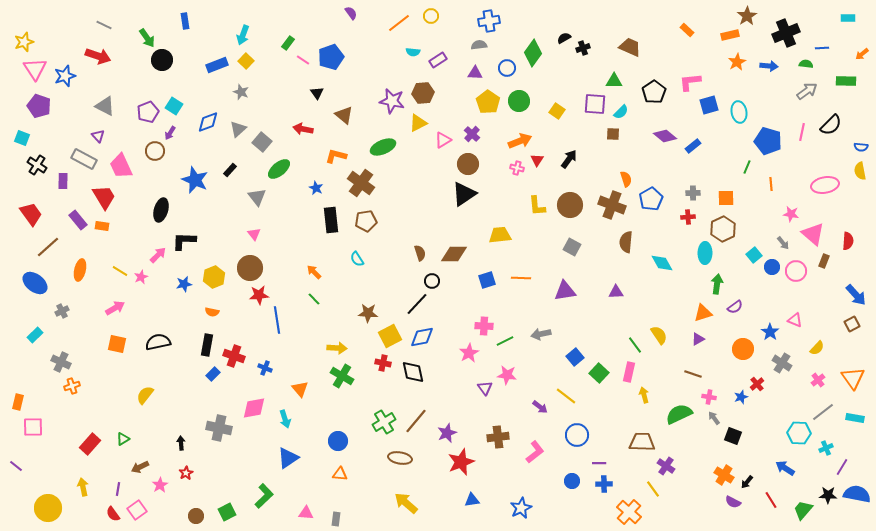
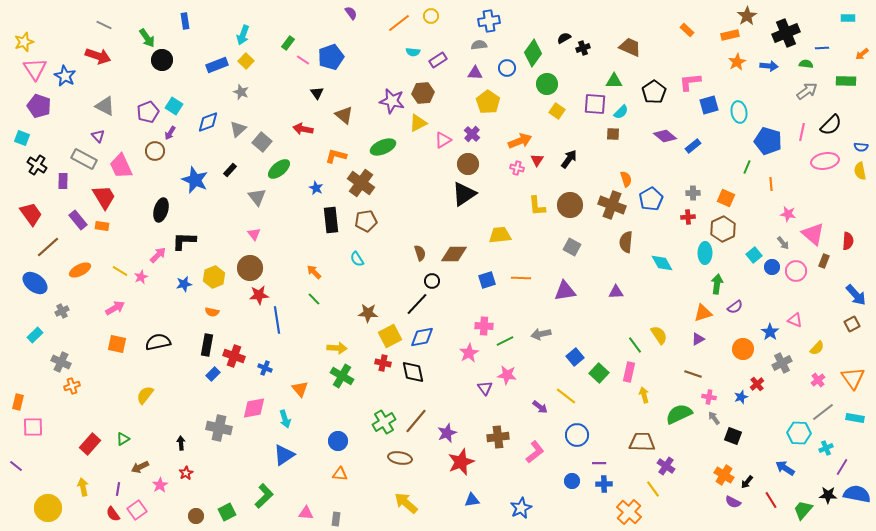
blue star at (65, 76): rotated 25 degrees counterclockwise
green circle at (519, 101): moved 28 px right, 17 px up
pink ellipse at (825, 185): moved 24 px up
orange square at (726, 198): rotated 24 degrees clockwise
pink star at (791, 214): moved 3 px left
orange ellipse at (80, 270): rotated 50 degrees clockwise
gray cross at (782, 363): rotated 30 degrees clockwise
blue triangle at (288, 458): moved 4 px left, 3 px up
